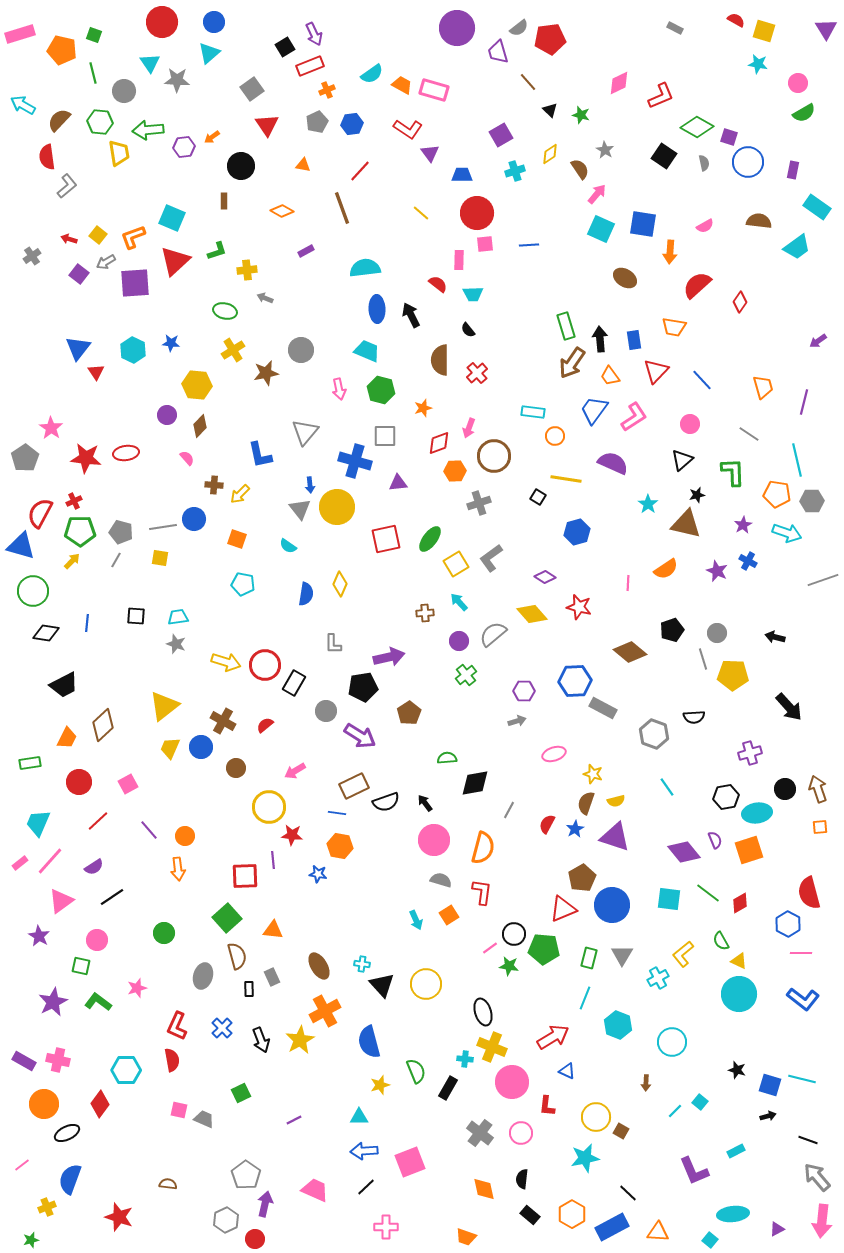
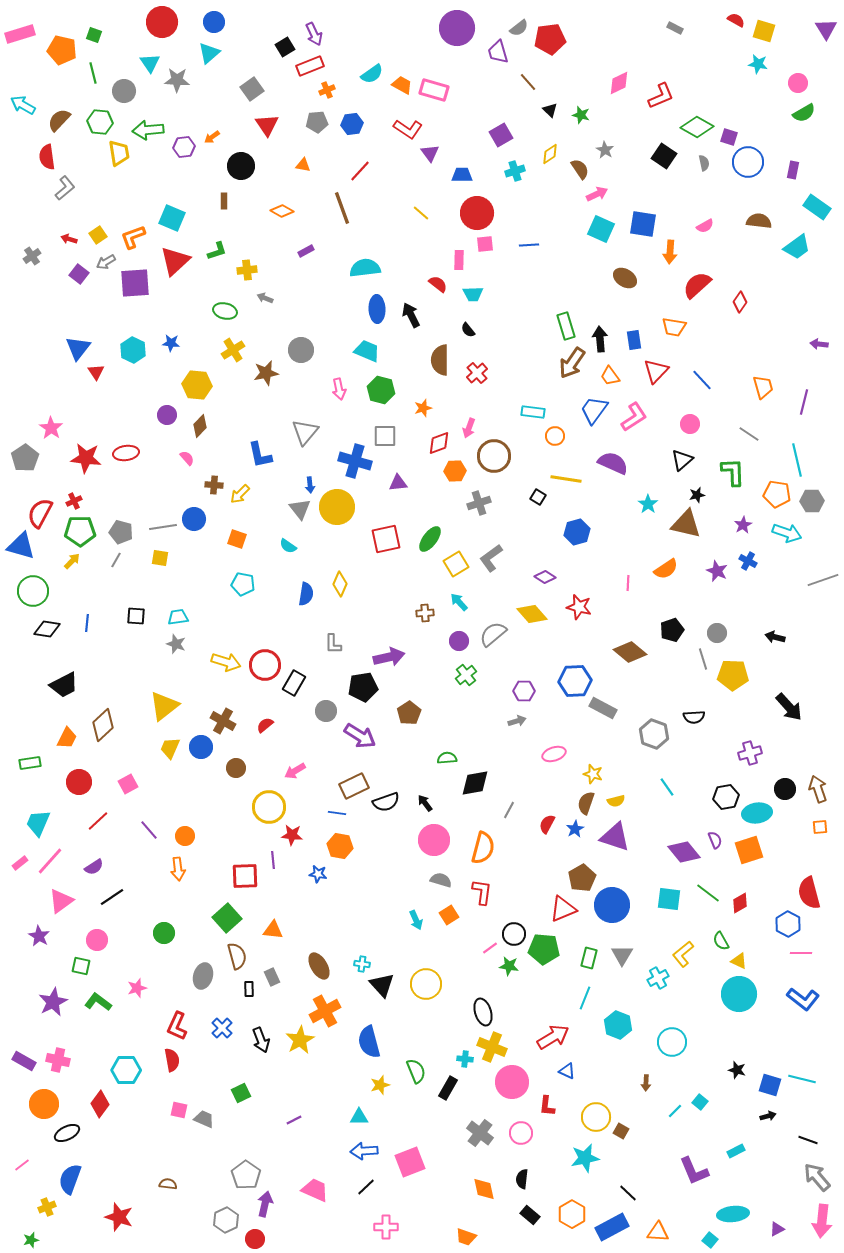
gray pentagon at (317, 122): rotated 20 degrees clockwise
gray L-shape at (67, 186): moved 2 px left, 2 px down
pink arrow at (597, 194): rotated 25 degrees clockwise
yellow square at (98, 235): rotated 18 degrees clockwise
purple arrow at (818, 341): moved 1 px right, 3 px down; rotated 42 degrees clockwise
black diamond at (46, 633): moved 1 px right, 4 px up
